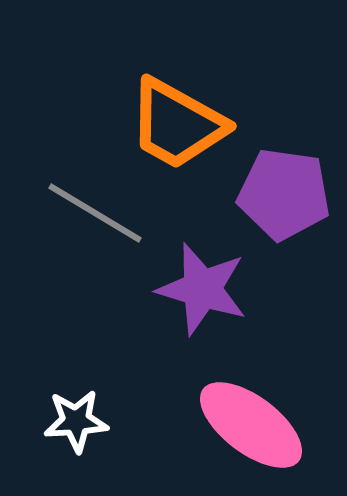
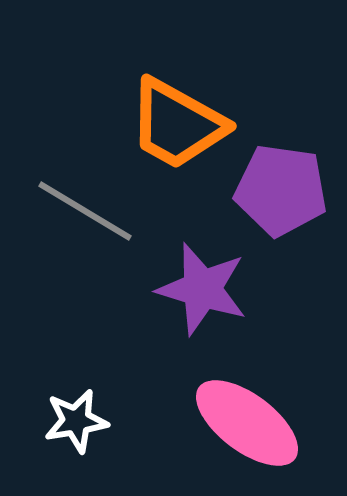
purple pentagon: moved 3 px left, 4 px up
gray line: moved 10 px left, 2 px up
white star: rotated 6 degrees counterclockwise
pink ellipse: moved 4 px left, 2 px up
